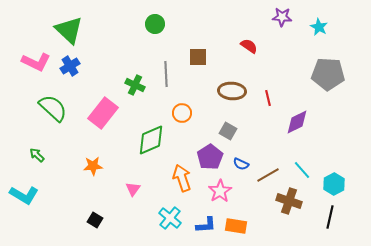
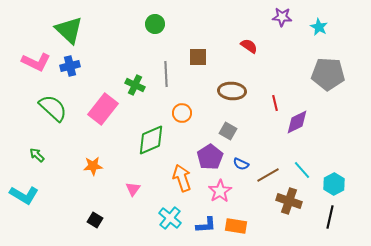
blue cross: rotated 18 degrees clockwise
red line: moved 7 px right, 5 px down
pink rectangle: moved 4 px up
